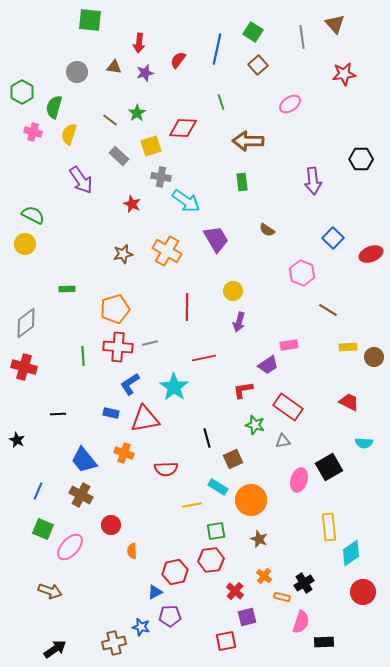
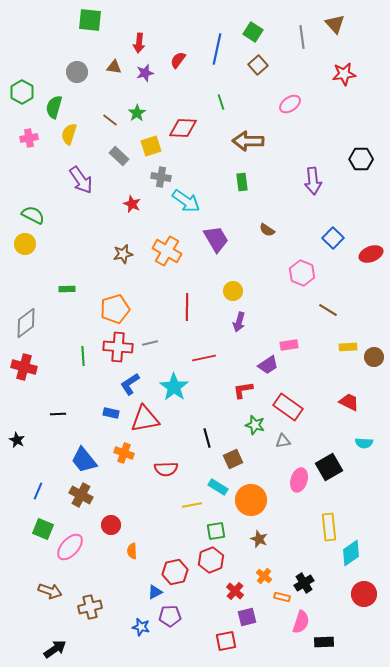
pink cross at (33, 132): moved 4 px left, 6 px down; rotated 24 degrees counterclockwise
red hexagon at (211, 560): rotated 15 degrees counterclockwise
red circle at (363, 592): moved 1 px right, 2 px down
brown cross at (114, 643): moved 24 px left, 36 px up
